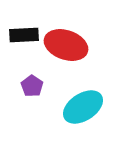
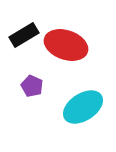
black rectangle: rotated 28 degrees counterclockwise
purple pentagon: rotated 10 degrees counterclockwise
